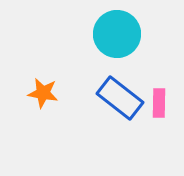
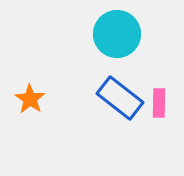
orange star: moved 13 px left, 6 px down; rotated 24 degrees clockwise
